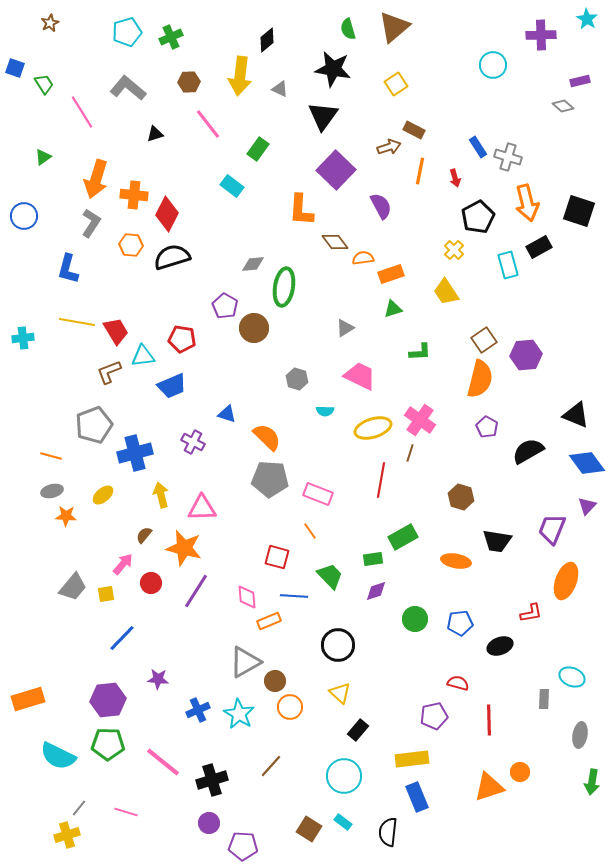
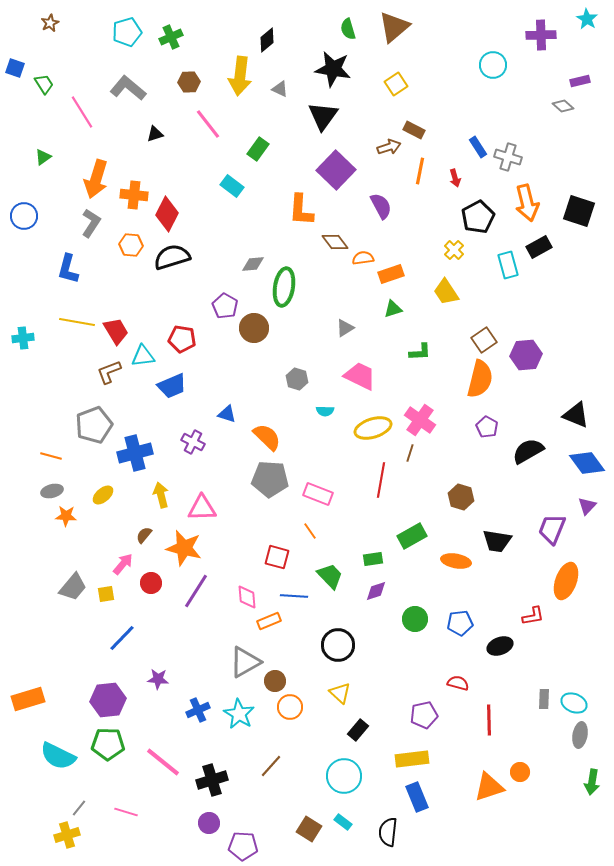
green rectangle at (403, 537): moved 9 px right, 1 px up
red L-shape at (531, 613): moved 2 px right, 3 px down
cyan ellipse at (572, 677): moved 2 px right, 26 px down
purple pentagon at (434, 716): moved 10 px left, 1 px up
